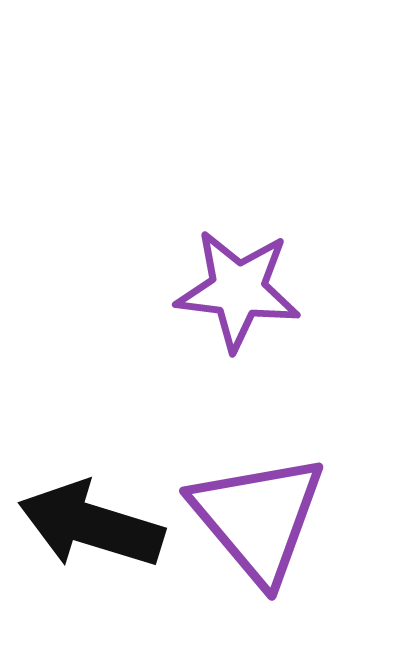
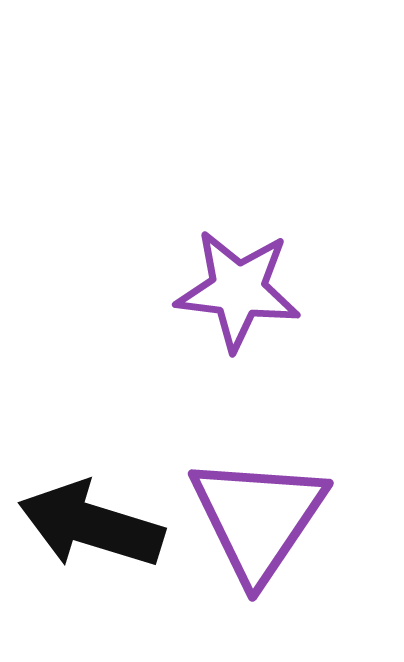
purple triangle: rotated 14 degrees clockwise
